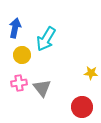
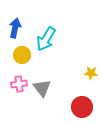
pink cross: moved 1 px down
